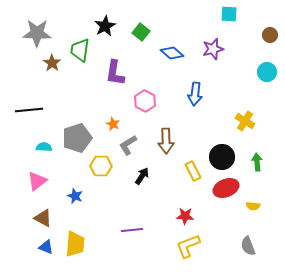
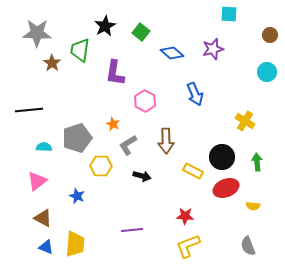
blue arrow: rotated 30 degrees counterclockwise
yellow rectangle: rotated 36 degrees counterclockwise
black arrow: rotated 72 degrees clockwise
blue star: moved 2 px right
